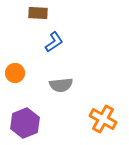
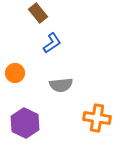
brown rectangle: rotated 48 degrees clockwise
blue L-shape: moved 2 px left, 1 px down
orange cross: moved 6 px left, 1 px up; rotated 20 degrees counterclockwise
purple hexagon: rotated 12 degrees counterclockwise
